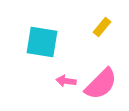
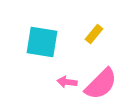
yellow rectangle: moved 8 px left, 7 px down
pink arrow: moved 1 px right, 1 px down
